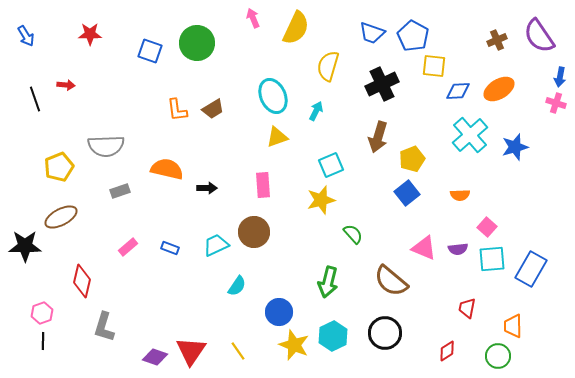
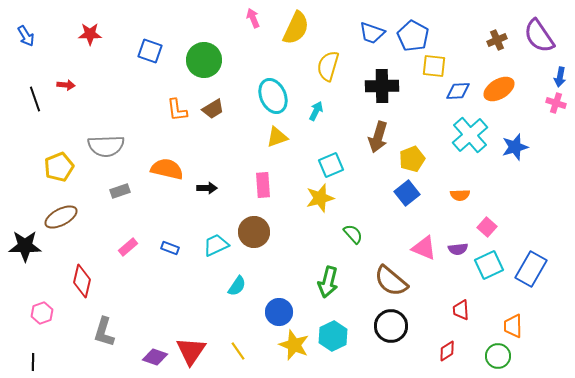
green circle at (197, 43): moved 7 px right, 17 px down
black cross at (382, 84): moved 2 px down; rotated 24 degrees clockwise
yellow star at (321, 200): moved 1 px left, 2 px up
cyan square at (492, 259): moved 3 px left, 6 px down; rotated 20 degrees counterclockwise
red trapezoid at (467, 308): moved 6 px left, 2 px down; rotated 15 degrees counterclockwise
gray L-shape at (104, 327): moved 5 px down
black circle at (385, 333): moved 6 px right, 7 px up
black line at (43, 341): moved 10 px left, 21 px down
